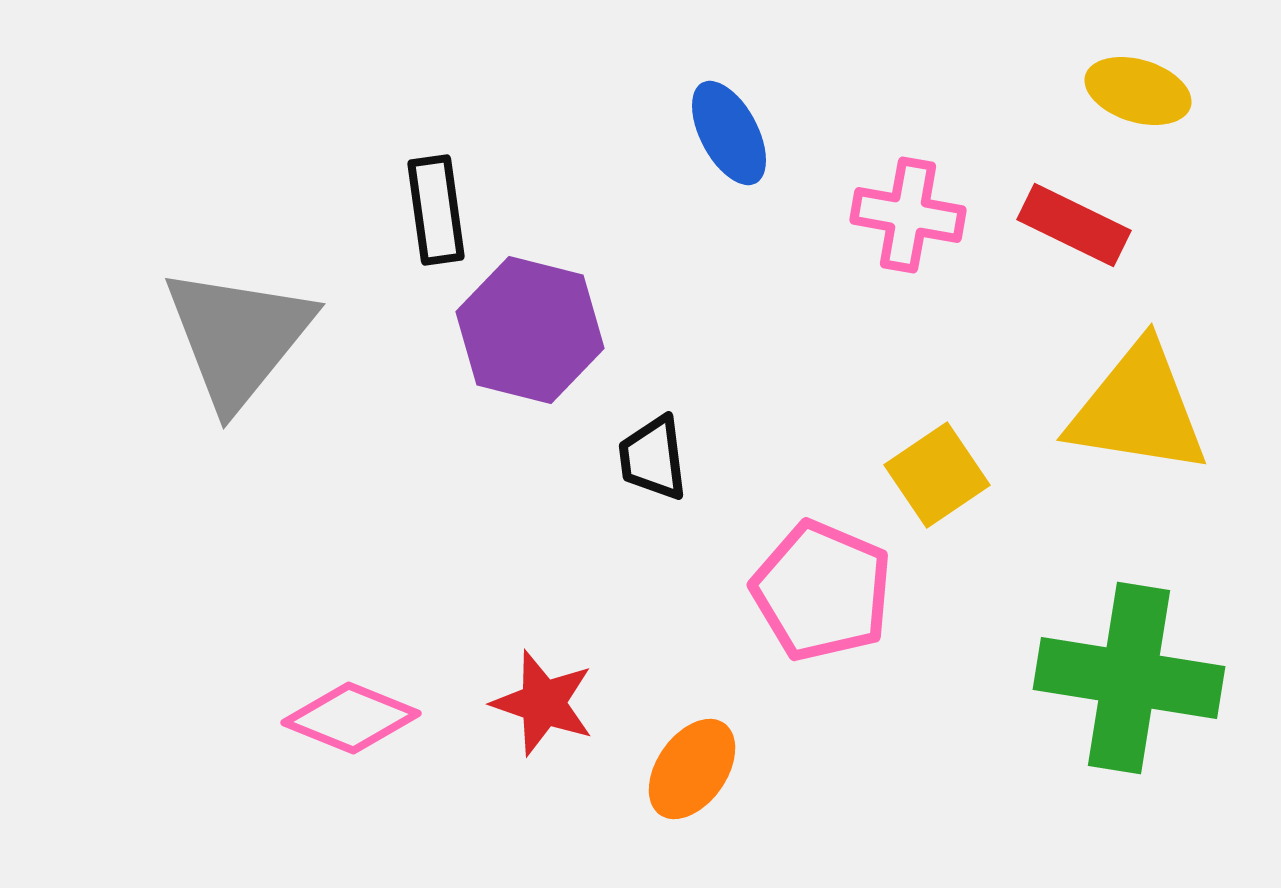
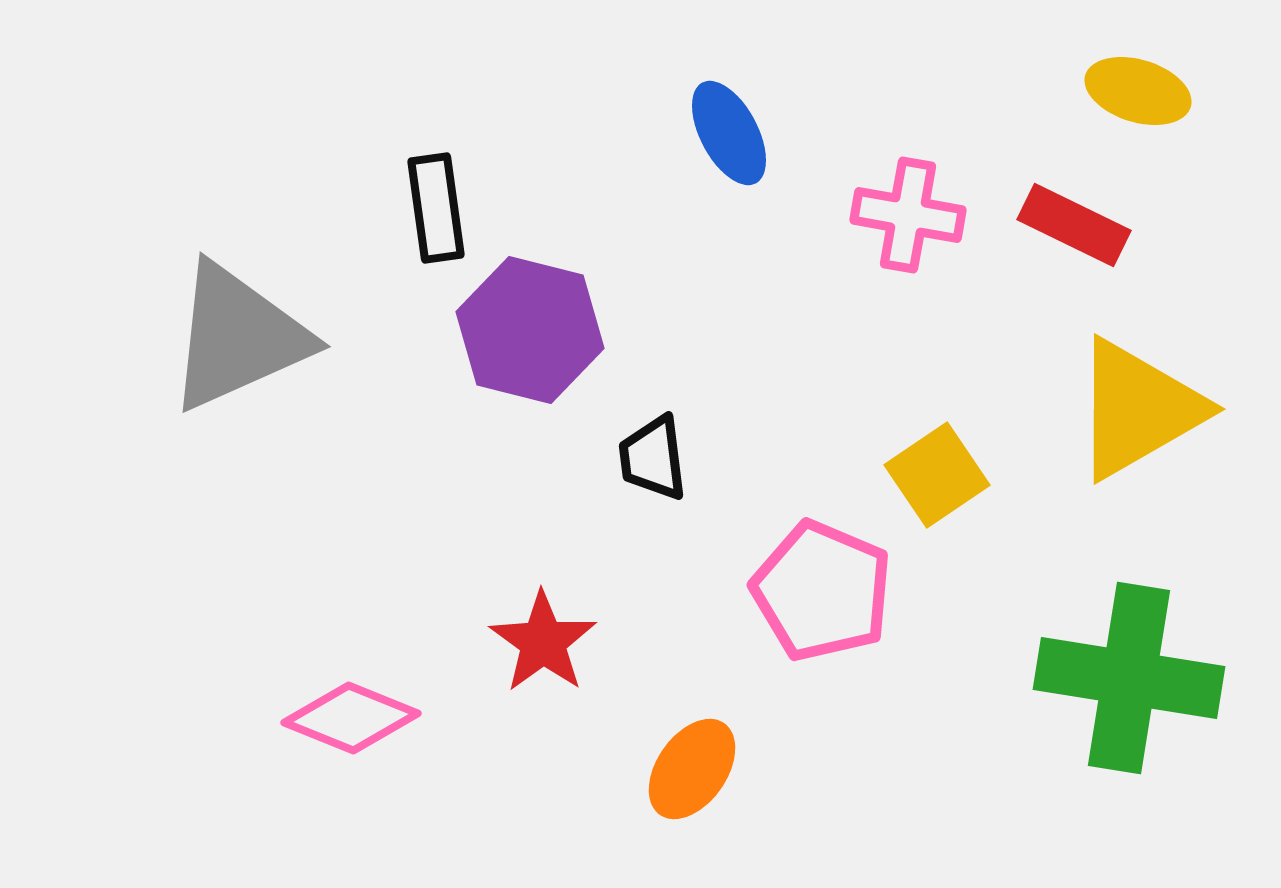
black rectangle: moved 2 px up
gray triangle: rotated 27 degrees clockwise
yellow triangle: rotated 39 degrees counterclockwise
red star: moved 61 px up; rotated 17 degrees clockwise
